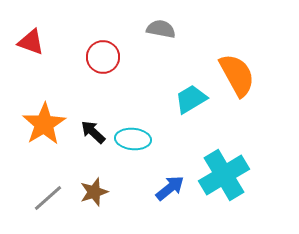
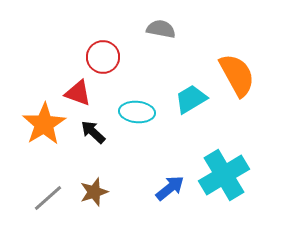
red triangle: moved 47 px right, 51 px down
cyan ellipse: moved 4 px right, 27 px up
